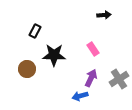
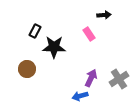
pink rectangle: moved 4 px left, 15 px up
black star: moved 8 px up
